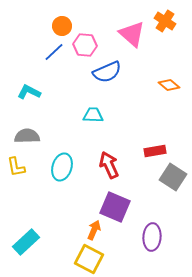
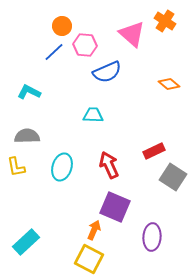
orange diamond: moved 1 px up
red rectangle: moved 1 px left; rotated 15 degrees counterclockwise
